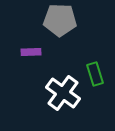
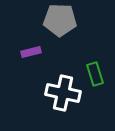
purple rectangle: rotated 12 degrees counterclockwise
white cross: rotated 24 degrees counterclockwise
